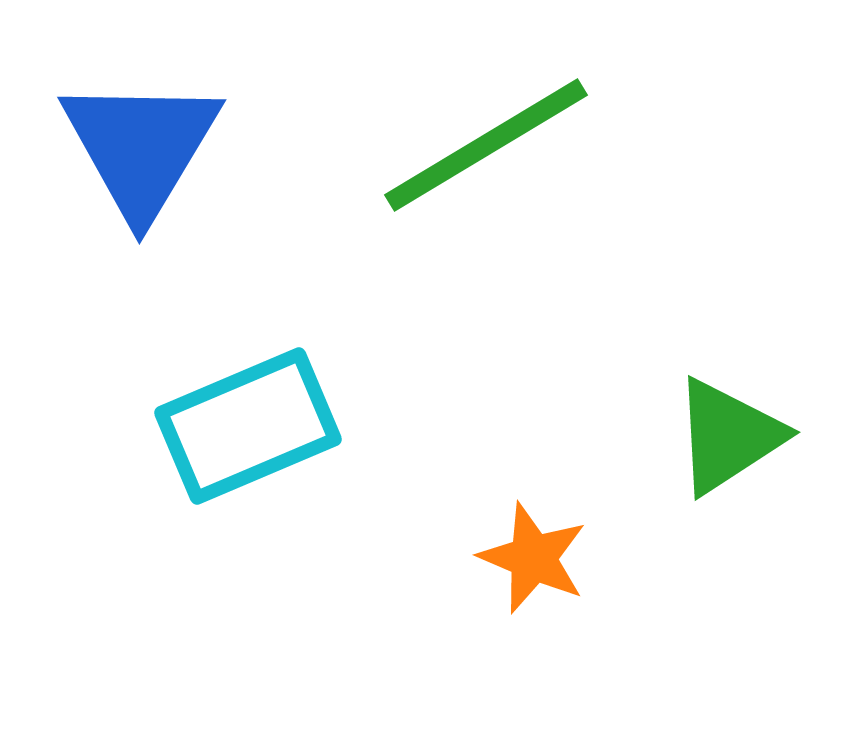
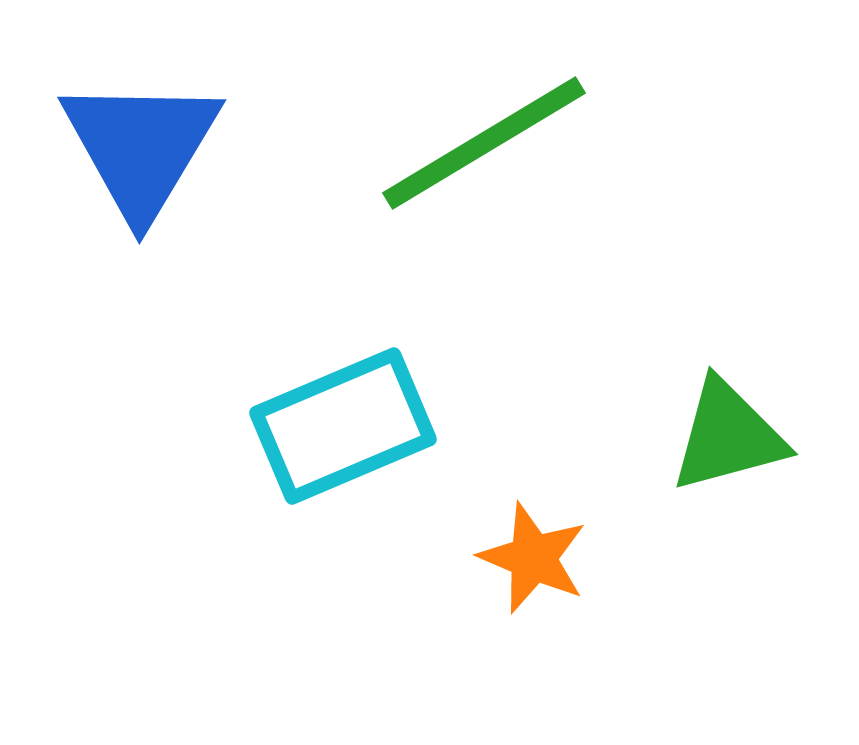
green line: moved 2 px left, 2 px up
cyan rectangle: moved 95 px right
green triangle: rotated 18 degrees clockwise
